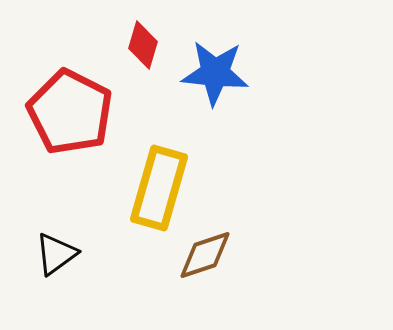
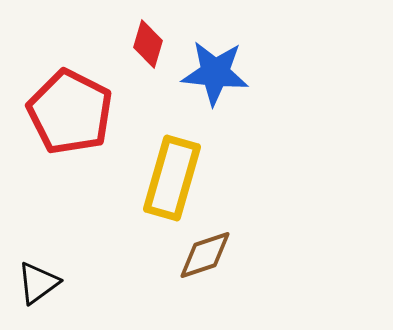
red diamond: moved 5 px right, 1 px up
yellow rectangle: moved 13 px right, 10 px up
black triangle: moved 18 px left, 29 px down
